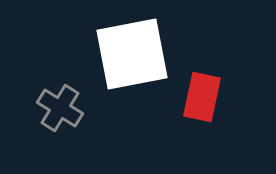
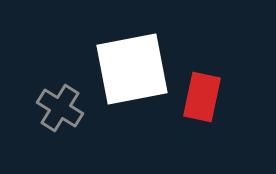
white square: moved 15 px down
